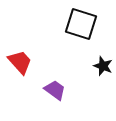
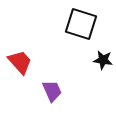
black star: moved 6 px up; rotated 12 degrees counterclockwise
purple trapezoid: moved 3 px left, 1 px down; rotated 30 degrees clockwise
